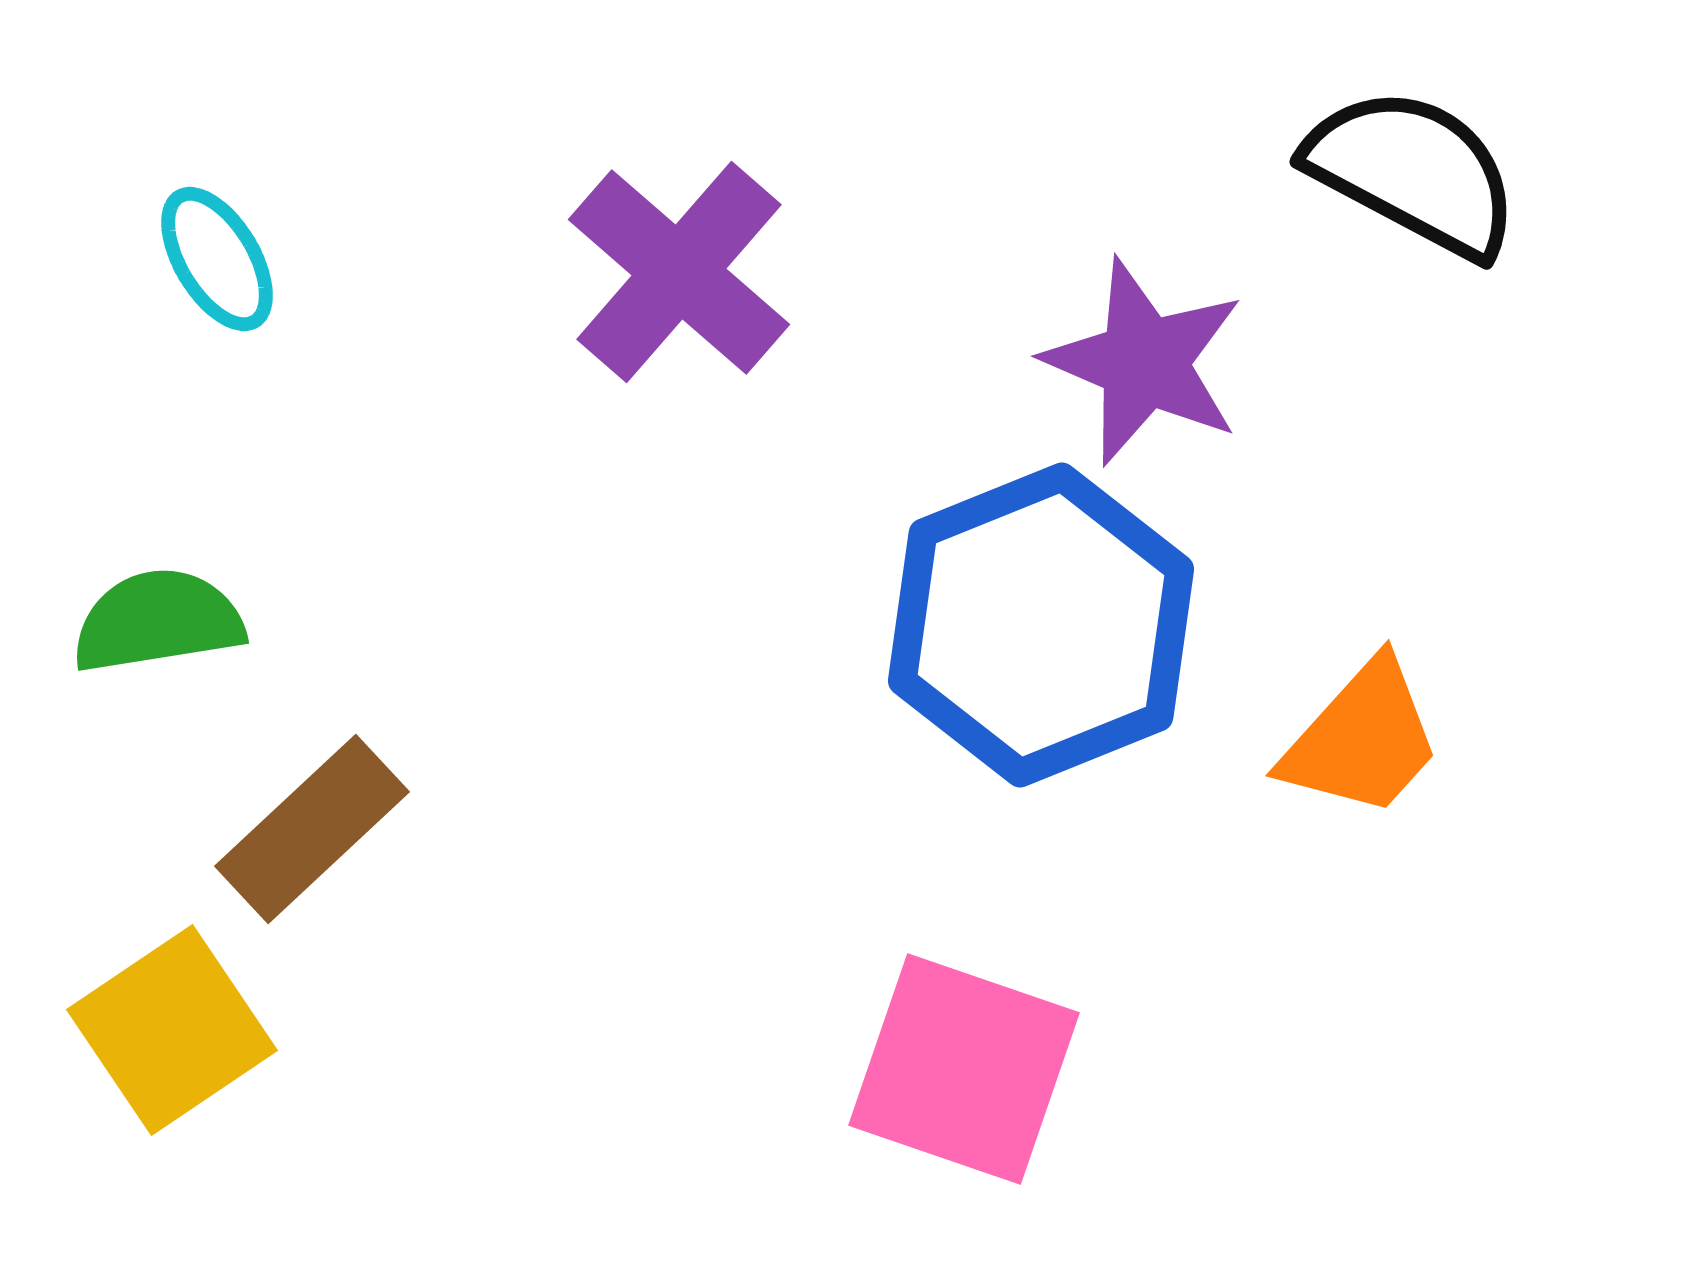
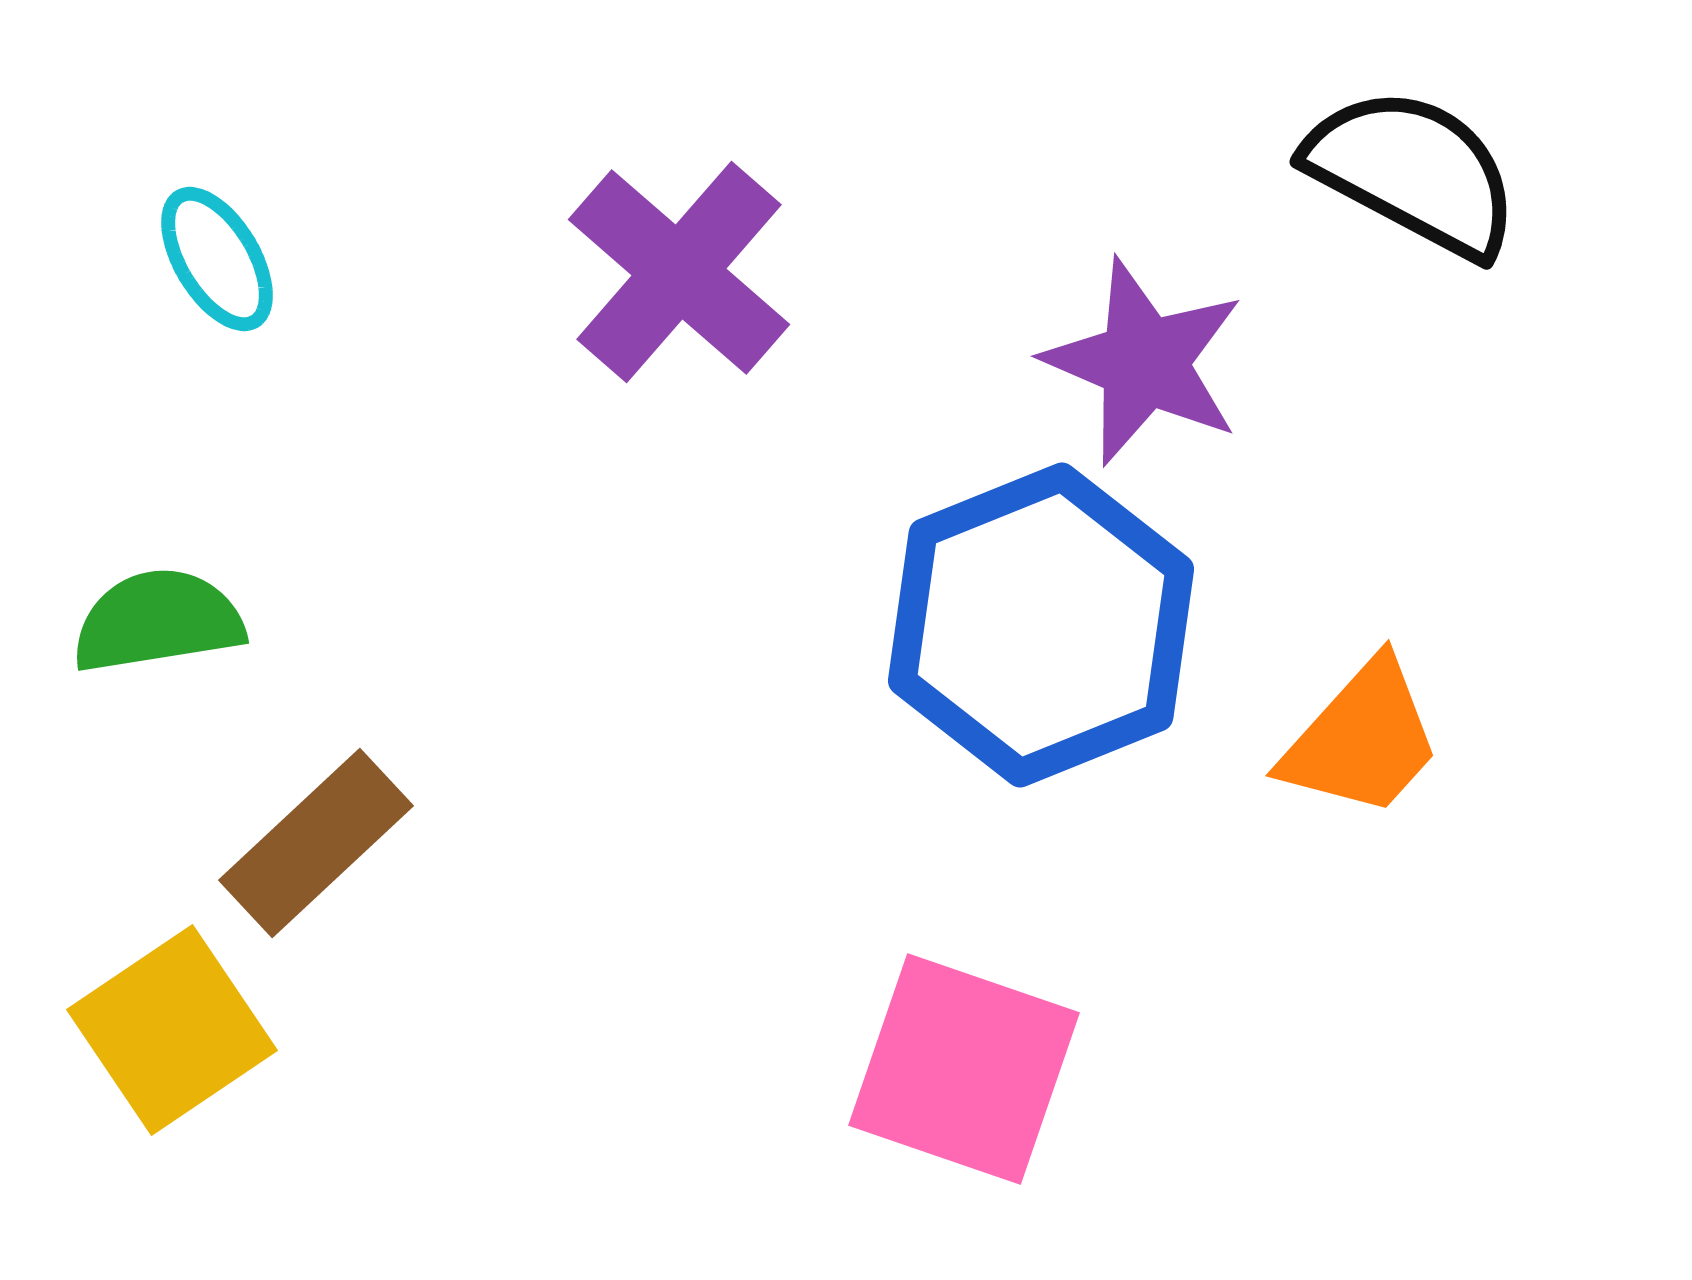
brown rectangle: moved 4 px right, 14 px down
